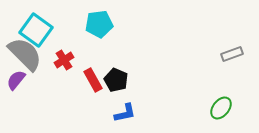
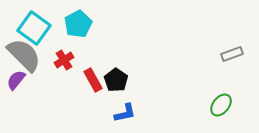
cyan pentagon: moved 21 px left; rotated 20 degrees counterclockwise
cyan square: moved 2 px left, 2 px up
gray semicircle: moved 1 px left, 1 px down
black pentagon: rotated 10 degrees clockwise
green ellipse: moved 3 px up
